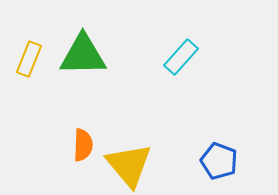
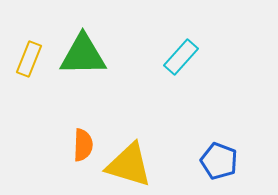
yellow triangle: rotated 33 degrees counterclockwise
